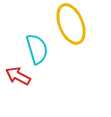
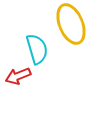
red arrow: rotated 50 degrees counterclockwise
